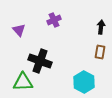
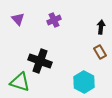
purple triangle: moved 1 px left, 11 px up
brown rectangle: rotated 40 degrees counterclockwise
green triangle: moved 3 px left; rotated 20 degrees clockwise
